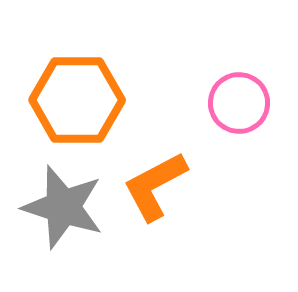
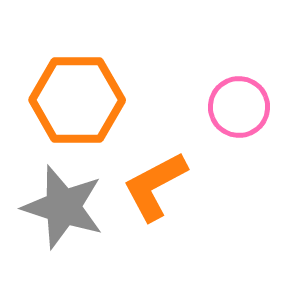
pink circle: moved 4 px down
